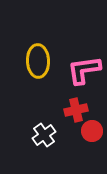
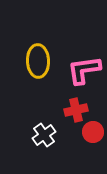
red circle: moved 1 px right, 1 px down
